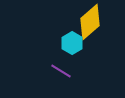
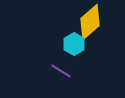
cyan hexagon: moved 2 px right, 1 px down
